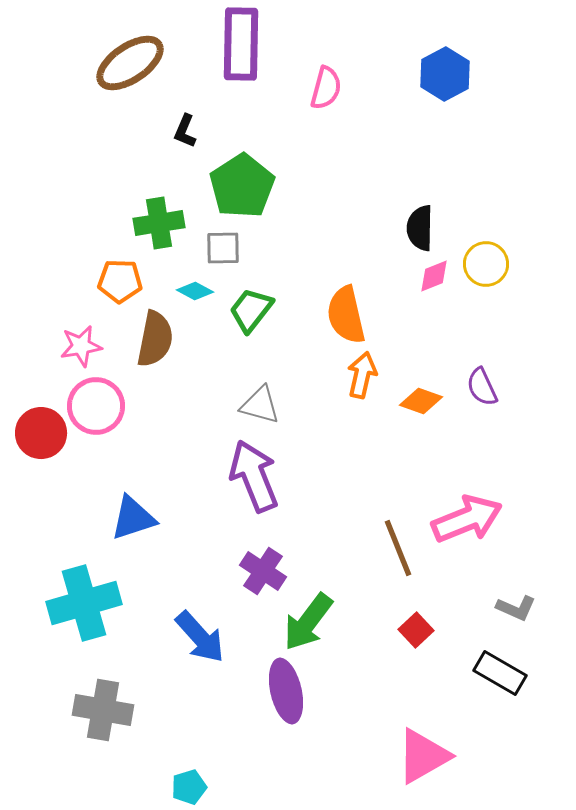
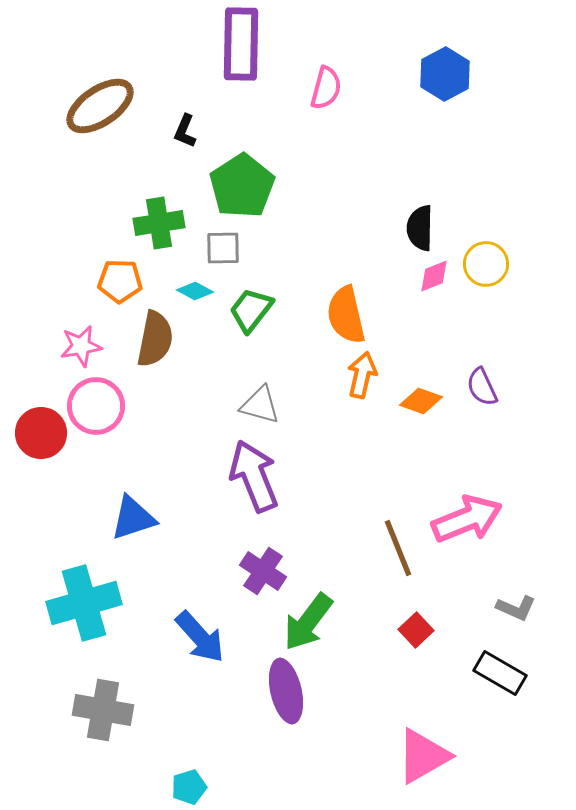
brown ellipse: moved 30 px left, 43 px down
